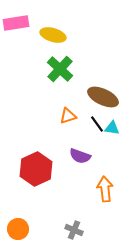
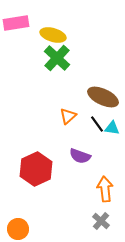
green cross: moved 3 px left, 11 px up
orange triangle: rotated 24 degrees counterclockwise
gray cross: moved 27 px right, 9 px up; rotated 18 degrees clockwise
